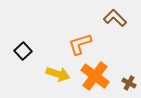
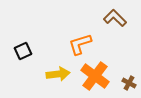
black square: rotated 18 degrees clockwise
yellow arrow: rotated 25 degrees counterclockwise
